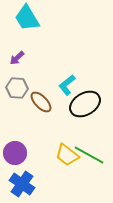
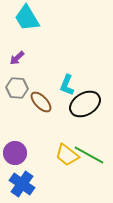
cyan L-shape: rotated 30 degrees counterclockwise
